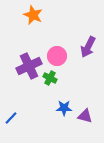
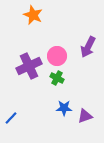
green cross: moved 7 px right
purple triangle: rotated 35 degrees counterclockwise
